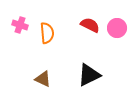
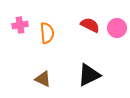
pink cross: rotated 28 degrees counterclockwise
